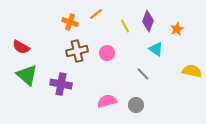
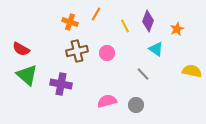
orange line: rotated 24 degrees counterclockwise
red semicircle: moved 2 px down
